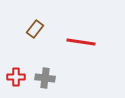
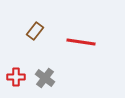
brown rectangle: moved 2 px down
gray cross: rotated 30 degrees clockwise
